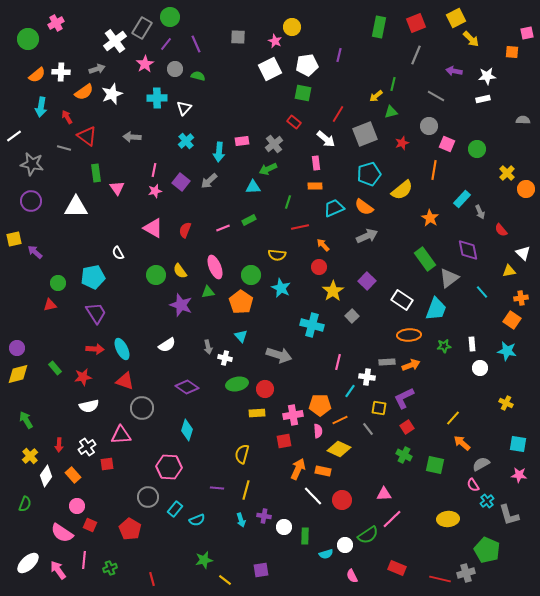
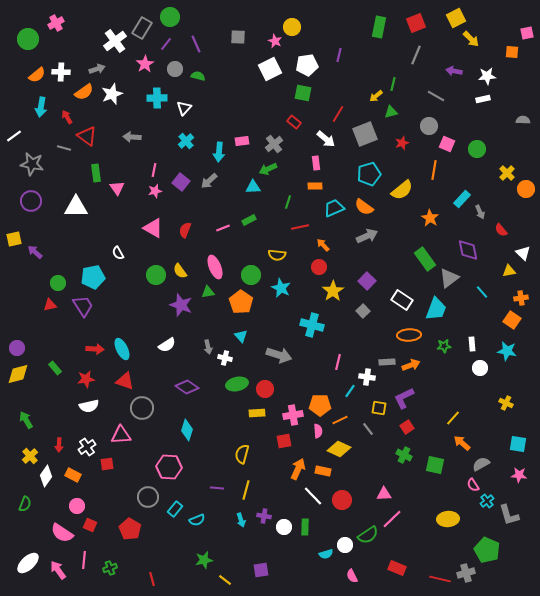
purple trapezoid at (96, 313): moved 13 px left, 7 px up
gray square at (352, 316): moved 11 px right, 5 px up
red star at (83, 377): moved 3 px right, 2 px down
orange rectangle at (73, 475): rotated 21 degrees counterclockwise
green rectangle at (305, 536): moved 9 px up
